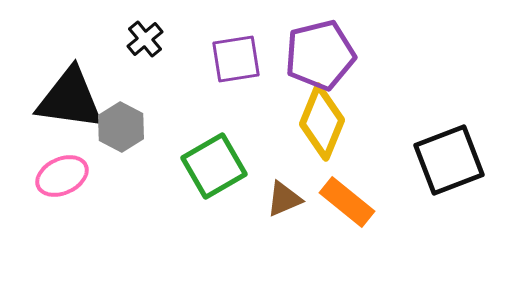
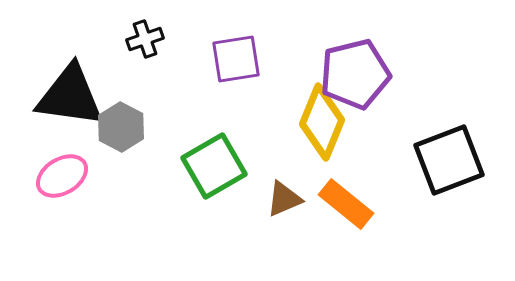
black cross: rotated 21 degrees clockwise
purple pentagon: moved 35 px right, 19 px down
black triangle: moved 3 px up
pink ellipse: rotated 6 degrees counterclockwise
orange rectangle: moved 1 px left, 2 px down
